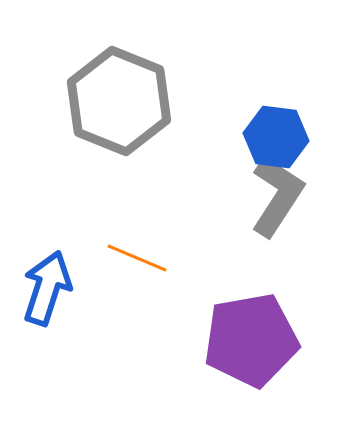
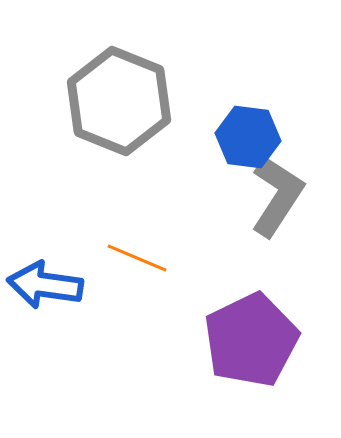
blue hexagon: moved 28 px left
blue arrow: moved 2 px left, 3 px up; rotated 100 degrees counterclockwise
purple pentagon: rotated 16 degrees counterclockwise
